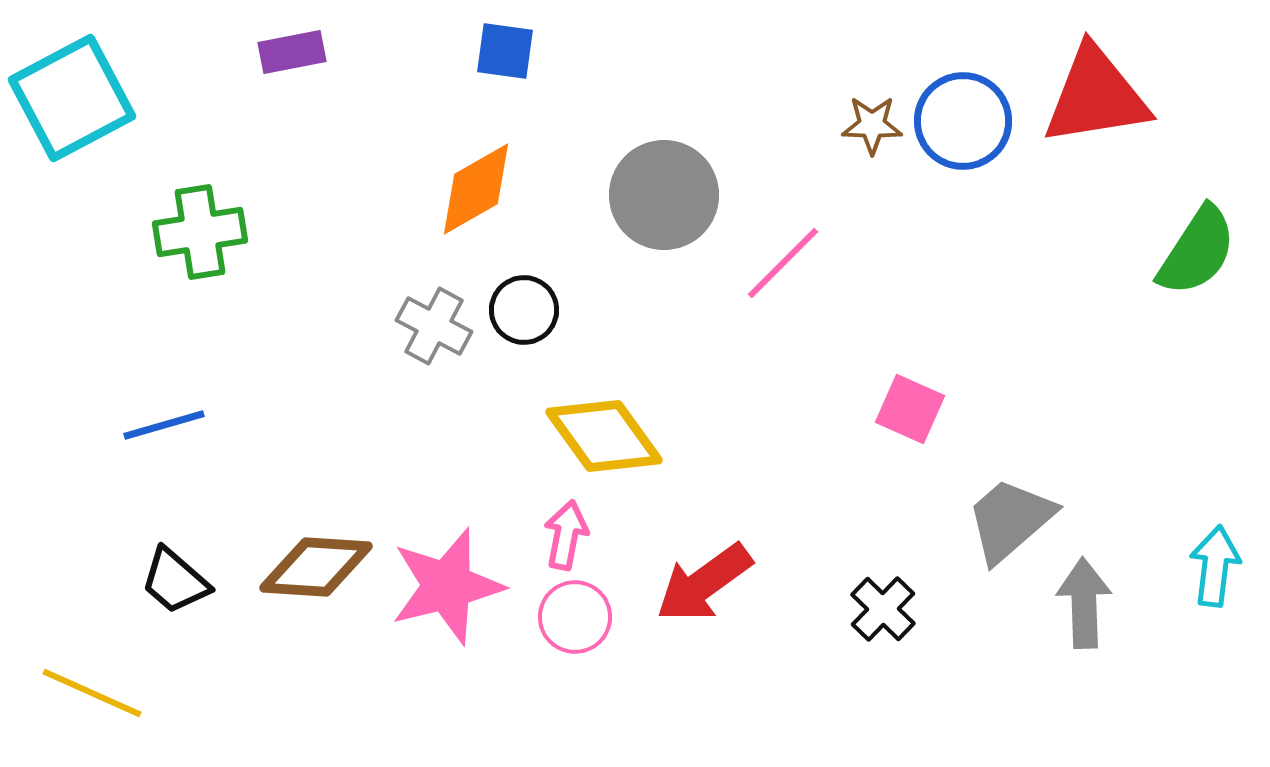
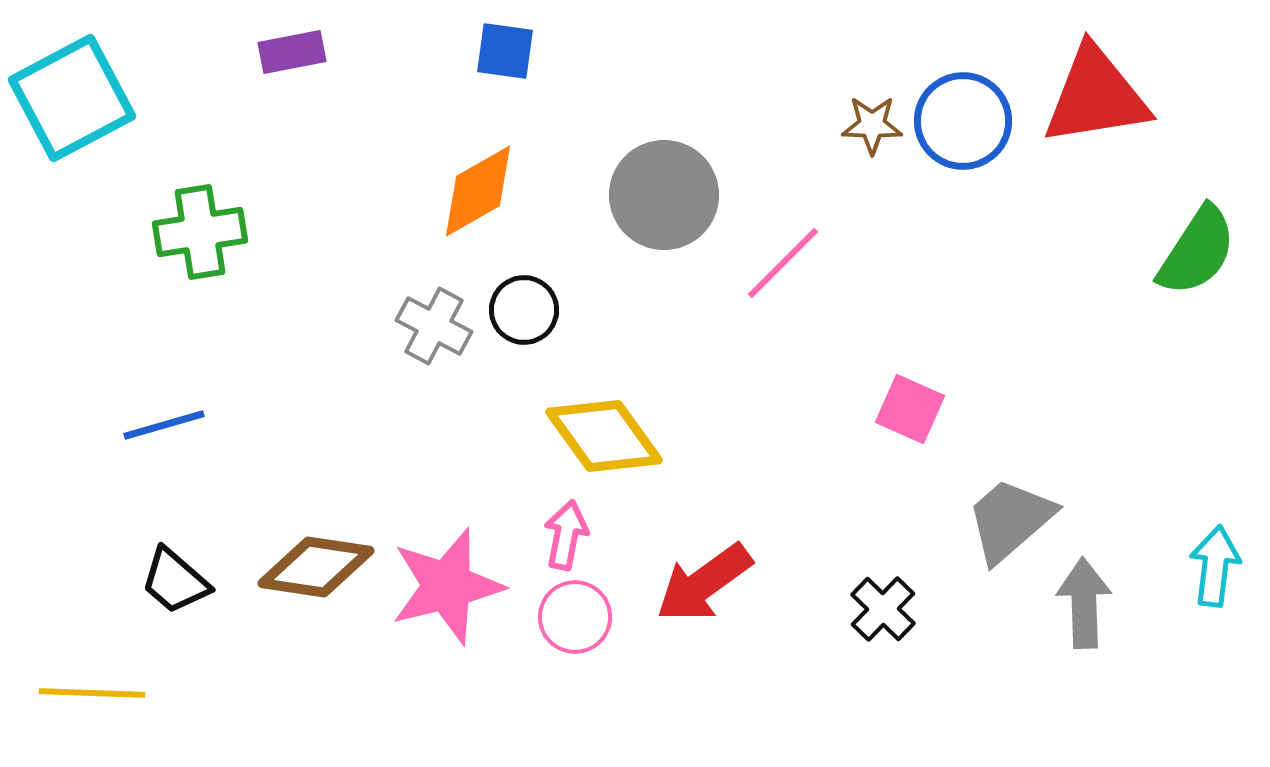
orange diamond: moved 2 px right, 2 px down
brown diamond: rotated 5 degrees clockwise
yellow line: rotated 22 degrees counterclockwise
